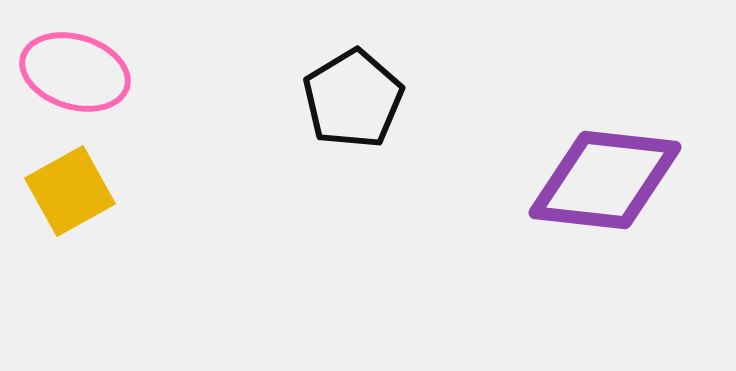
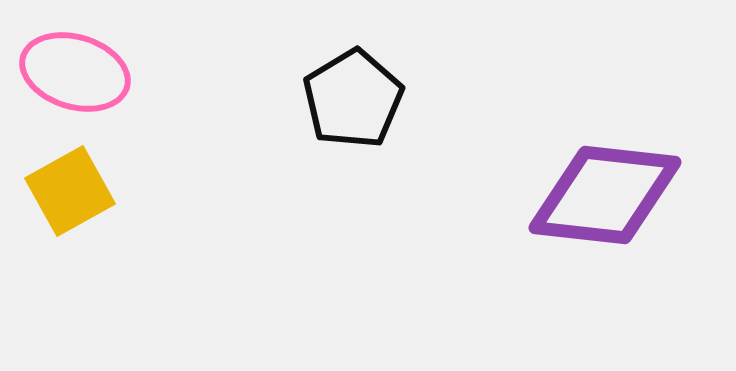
purple diamond: moved 15 px down
